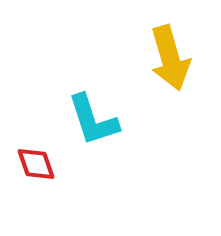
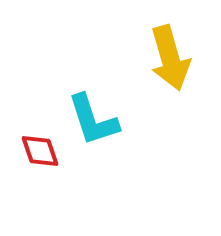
red diamond: moved 4 px right, 13 px up
